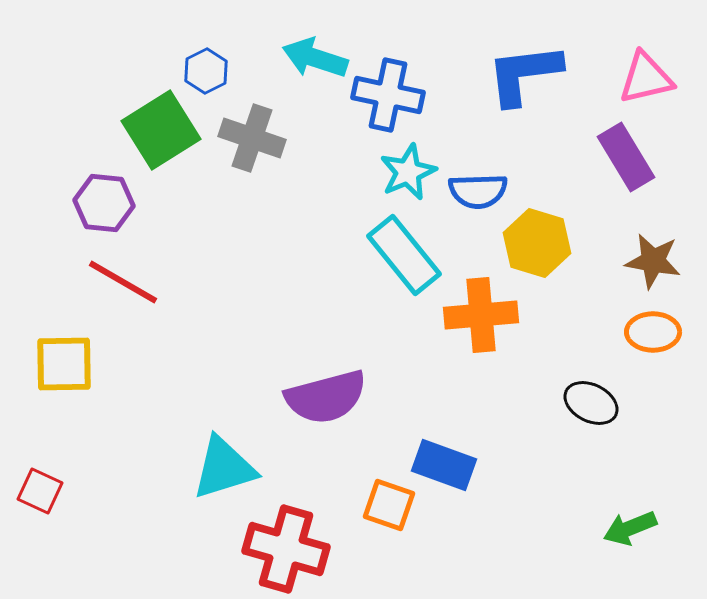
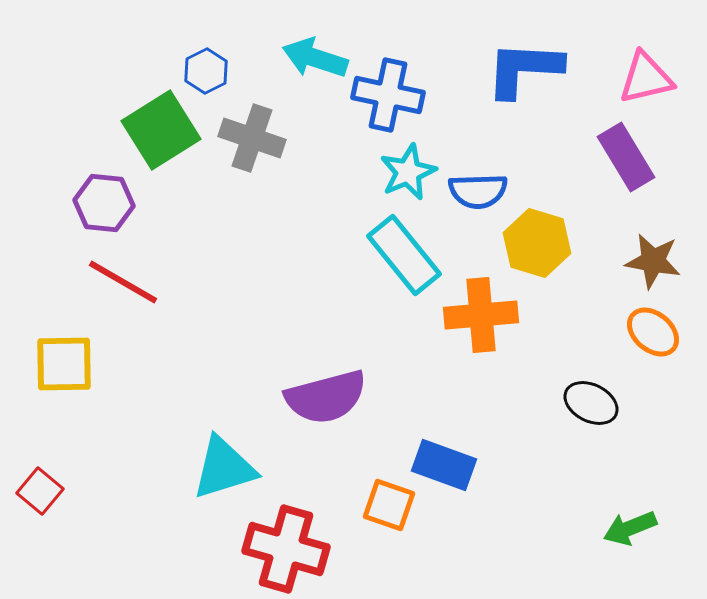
blue L-shape: moved 5 px up; rotated 10 degrees clockwise
orange ellipse: rotated 40 degrees clockwise
red square: rotated 15 degrees clockwise
